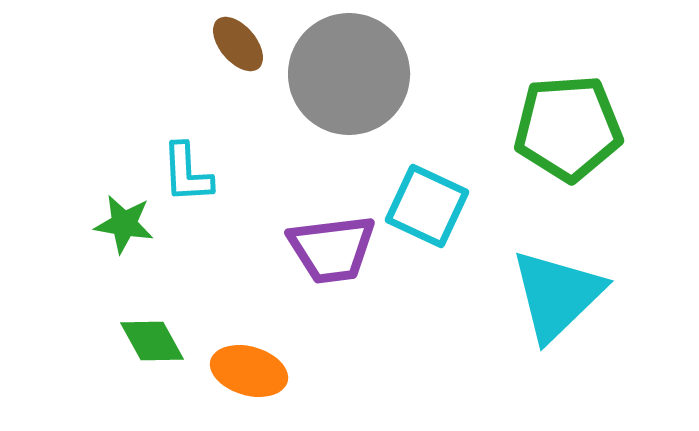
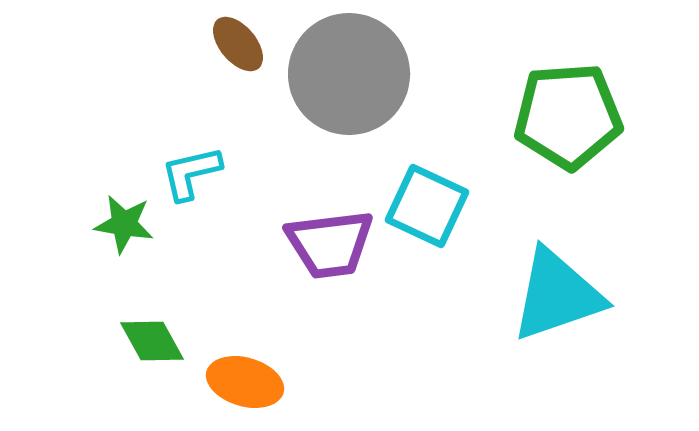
green pentagon: moved 12 px up
cyan L-shape: moved 4 px right; rotated 80 degrees clockwise
purple trapezoid: moved 2 px left, 5 px up
cyan triangle: rotated 25 degrees clockwise
orange ellipse: moved 4 px left, 11 px down
